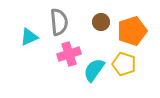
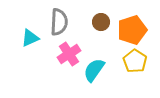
gray semicircle: rotated 8 degrees clockwise
orange pentagon: moved 1 px up
cyan triangle: moved 1 px right, 1 px down
pink cross: rotated 15 degrees counterclockwise
yellow pentagon: moved 11 px right, 3 px up; rotated 15 degrees clockwise
